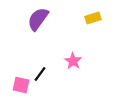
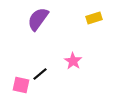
yellow rectangle: moved 1 px right
black line: rotated 14 degrees clockwise
